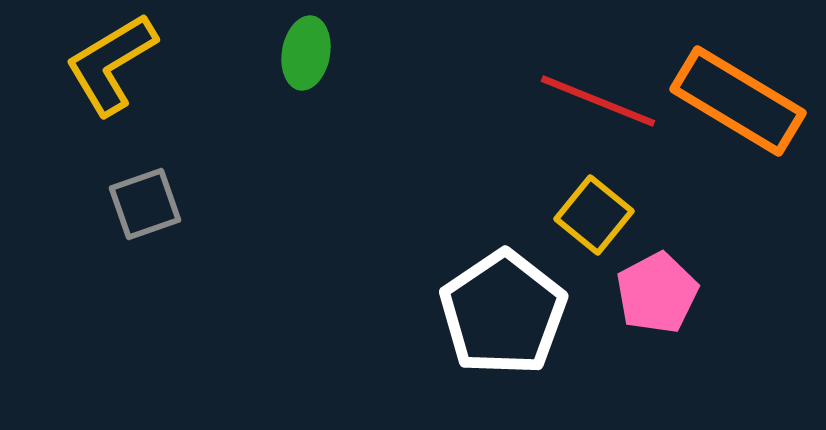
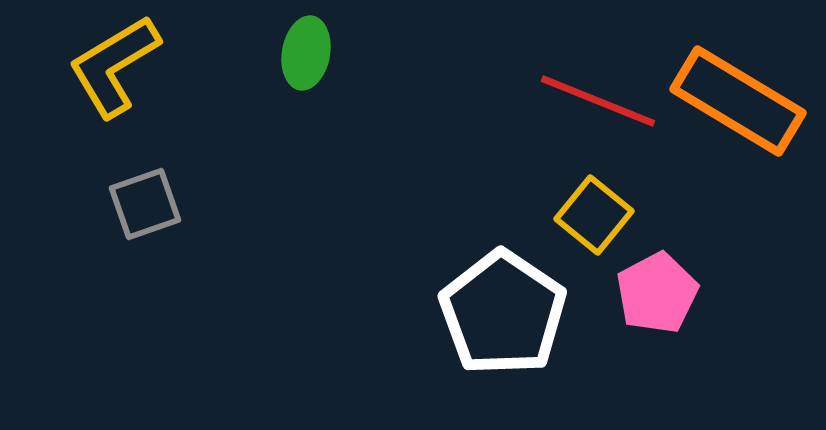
yellow L-shape: moved 3 px right, 2 px down
white pentagon: rotated 4 degrees counterclockwise
